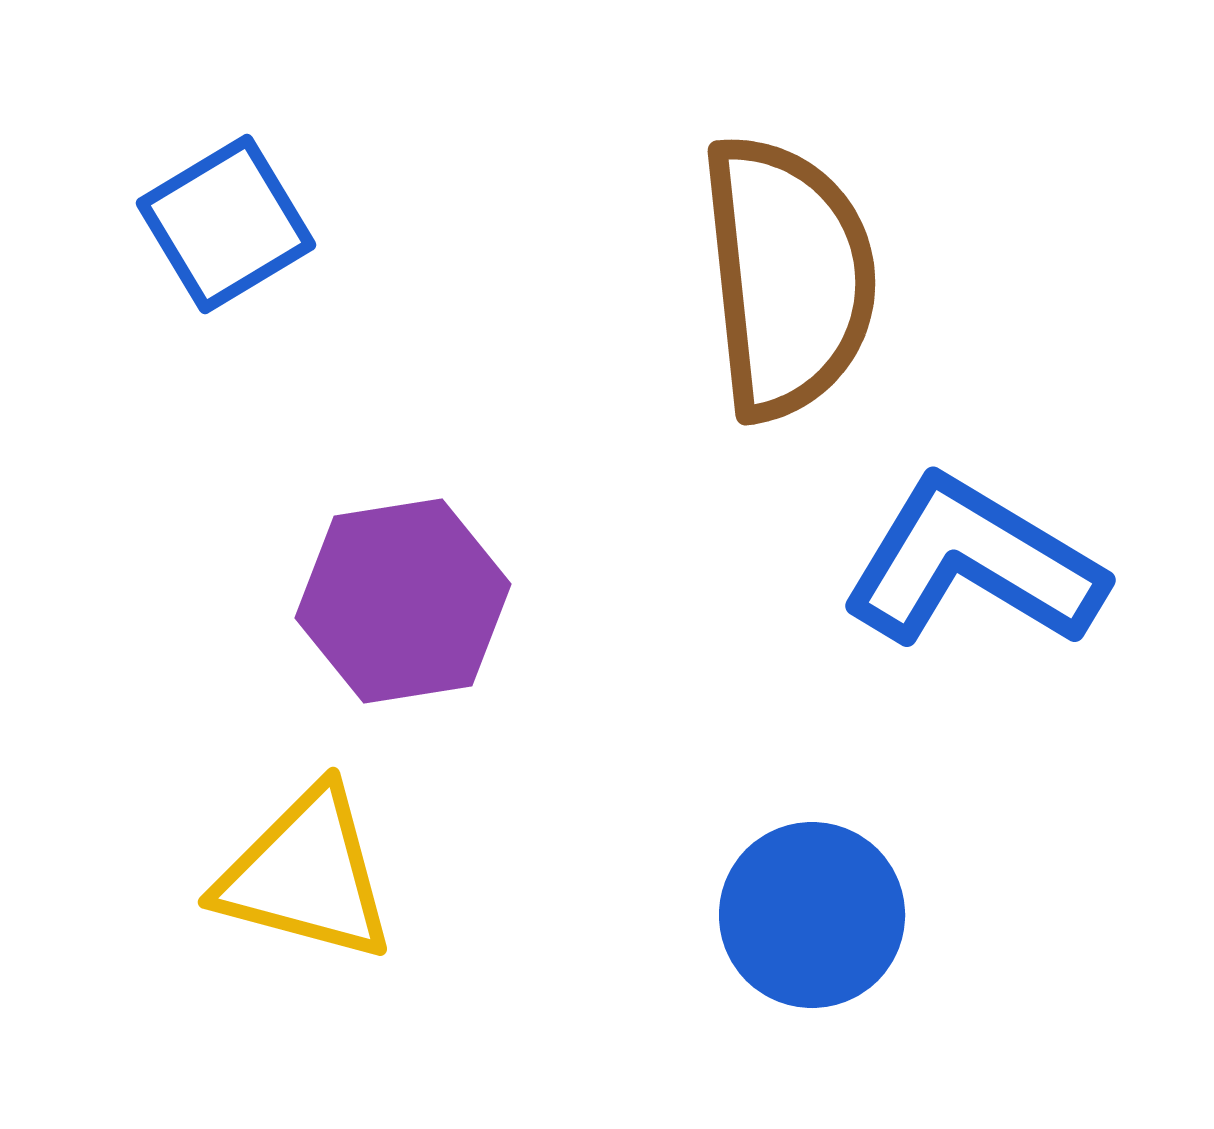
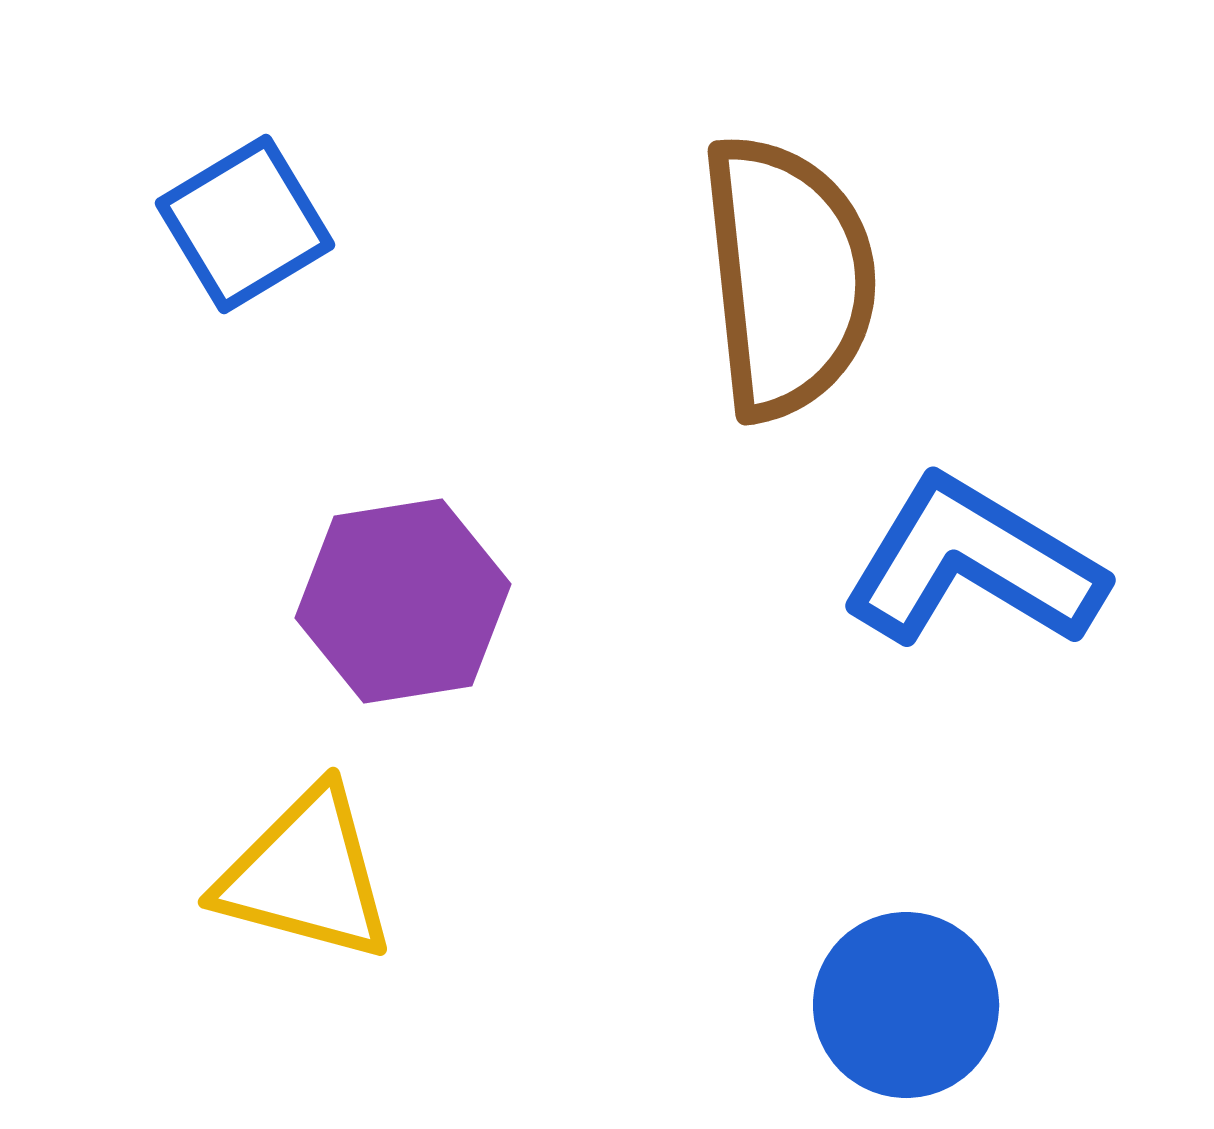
blue square: moved 19 px right
blue circle: moved 94 px right, 90 px down
